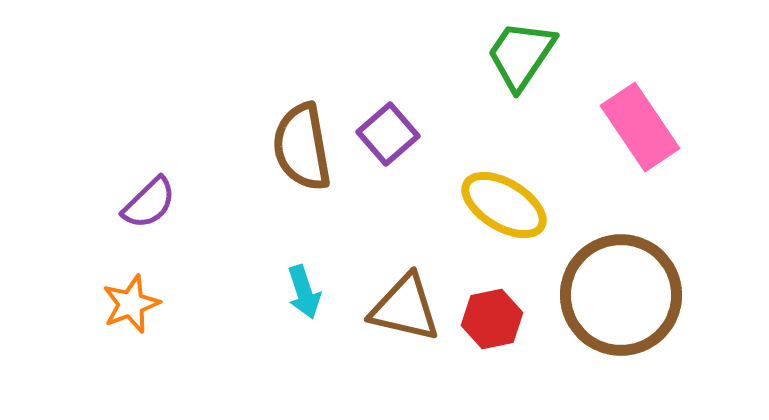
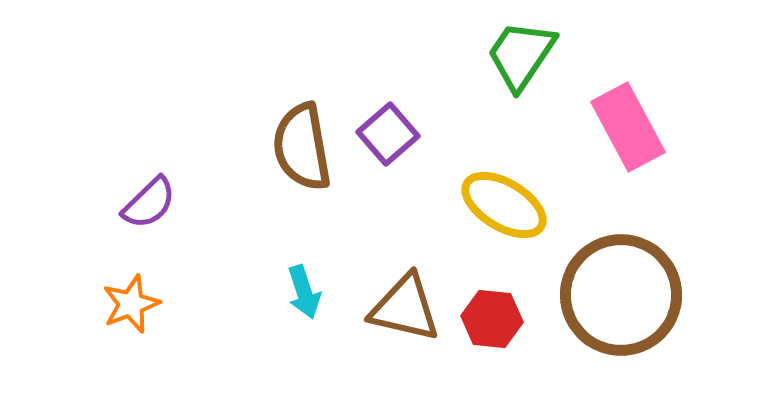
pink rectangle: moved 12 px left; rotated 6 degrees clockwise
red hexagon: rotated 18 degrees clockwise
